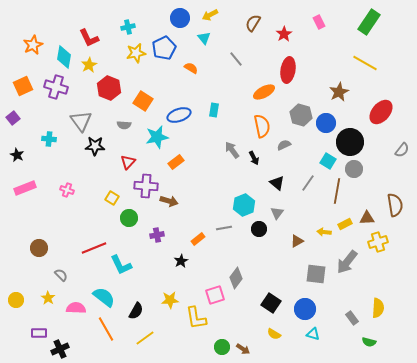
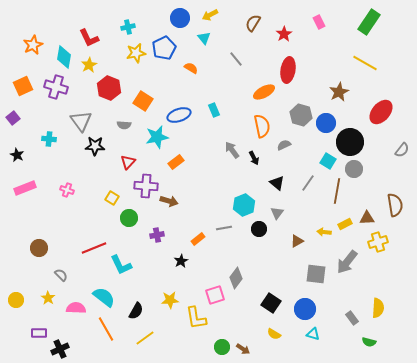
cyan rectangle at (214, 110): rotated 32 degrees counterclockwise
